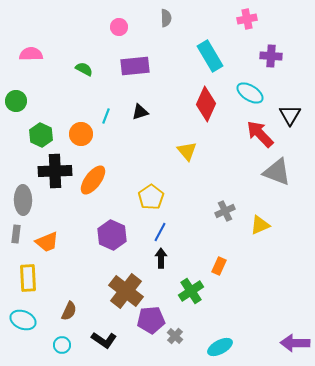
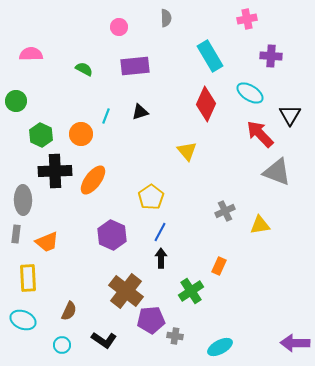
yellow triangle at (260, 225): rotated 15 degrees clockwise
gray cross at (175, 336): rotated 35 degrees counterclockwise
